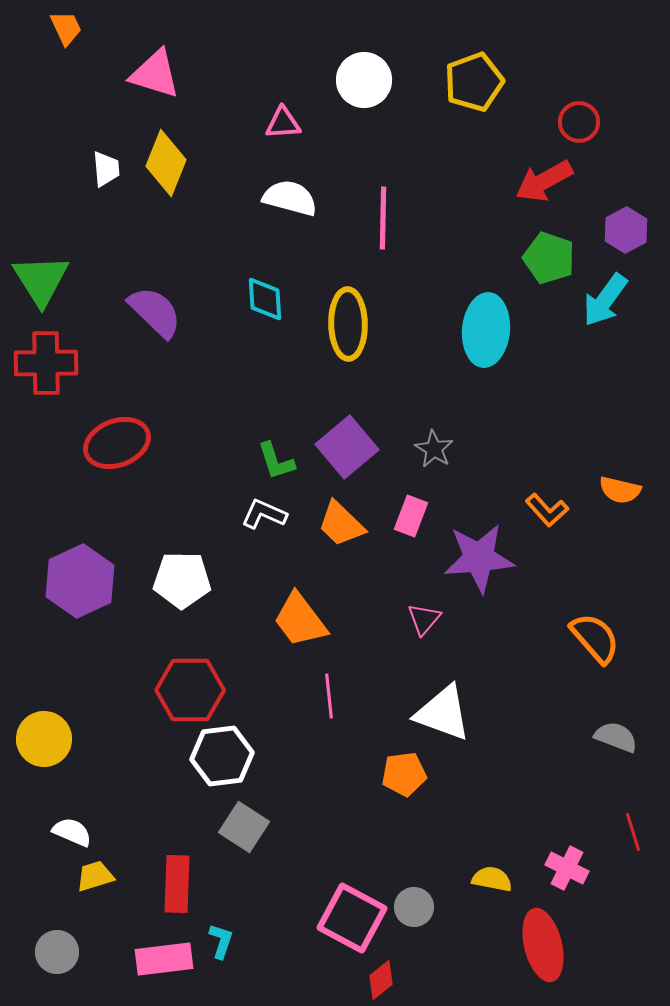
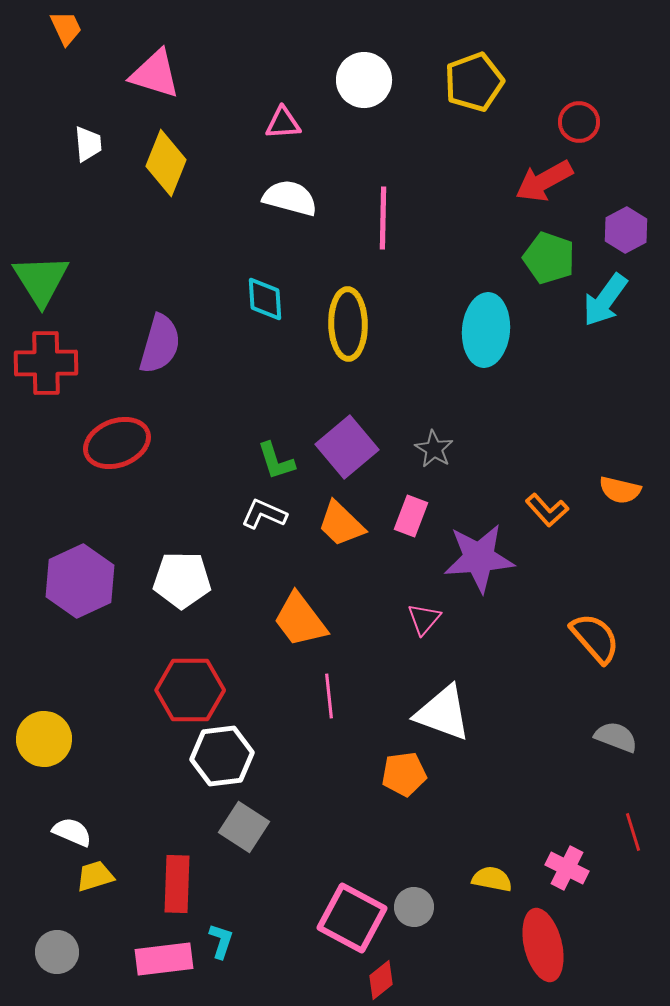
white trapezoid at (106, 169): moved 18 px left, 25 px up
purple semicircle at (155, 312): moved 5 px right, 32 px down; rotated 62 degrees clockwise
